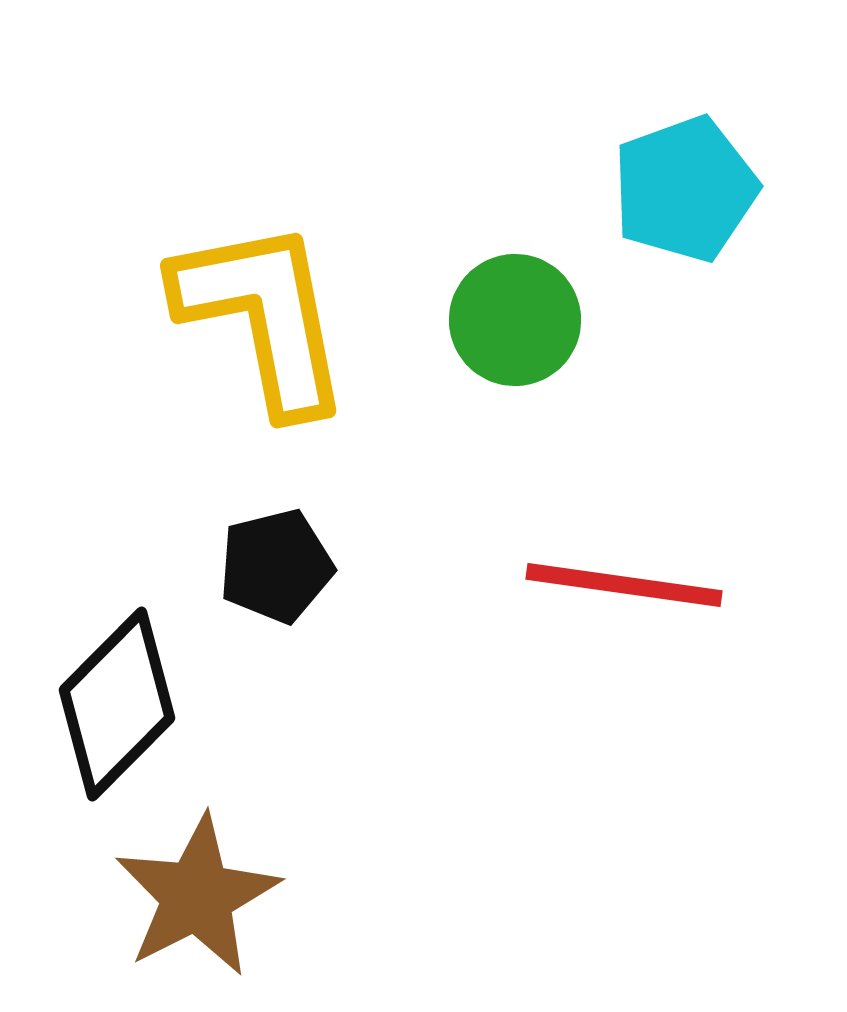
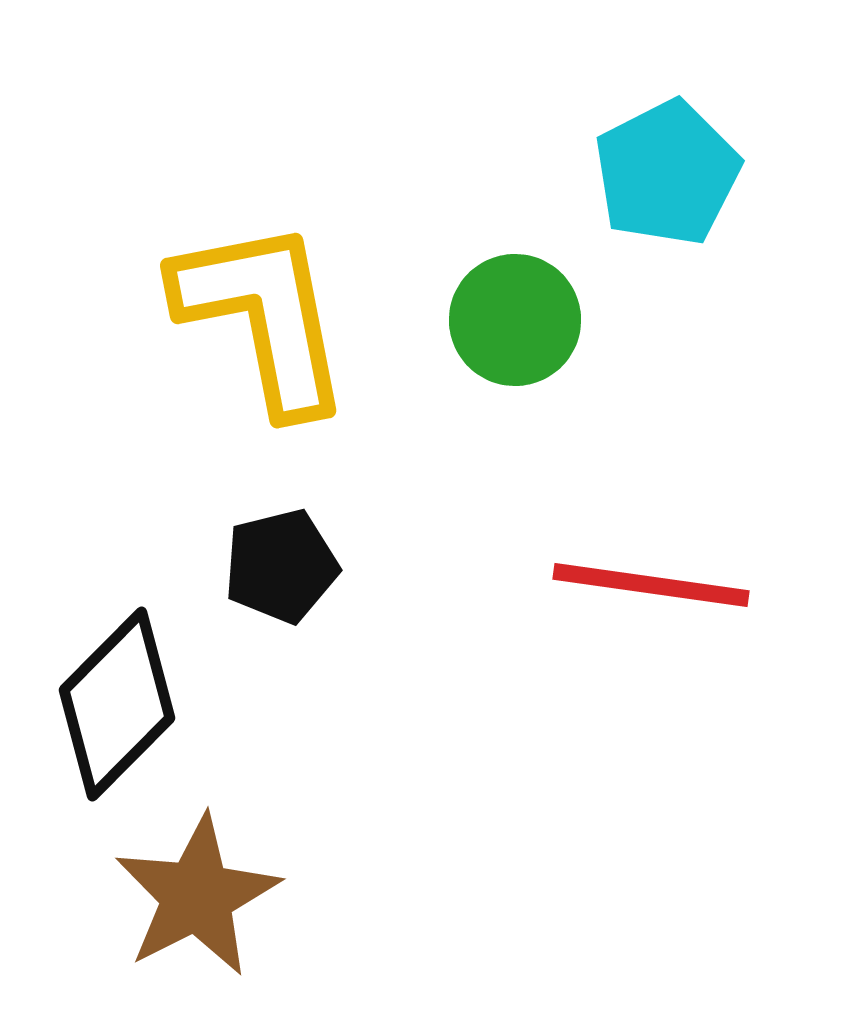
cyan pentagon: moved 18 px left, 16 px up; rotated 7 degrees counterclockwise
black pentagon: moved 5 px right
red line: moved 27 px right
